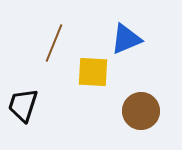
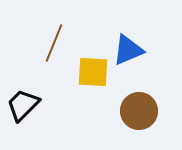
blue triangle: moved 2 px right, 11 px down
black trapezoid: rotated 27 degrees clockwise
brown circle: moved 2 px left
